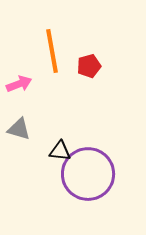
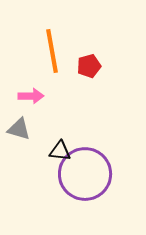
pink arrow: moved 12 px right, 12 px down; rotated 20 degrees clockwise
purple circle: moved 3 px left
